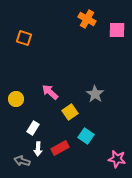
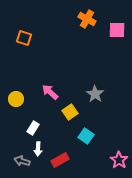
red rectangle: moved 12 px down
pink star: moved 2 px right, 1 px down; rotated 24 degrees clockwise
